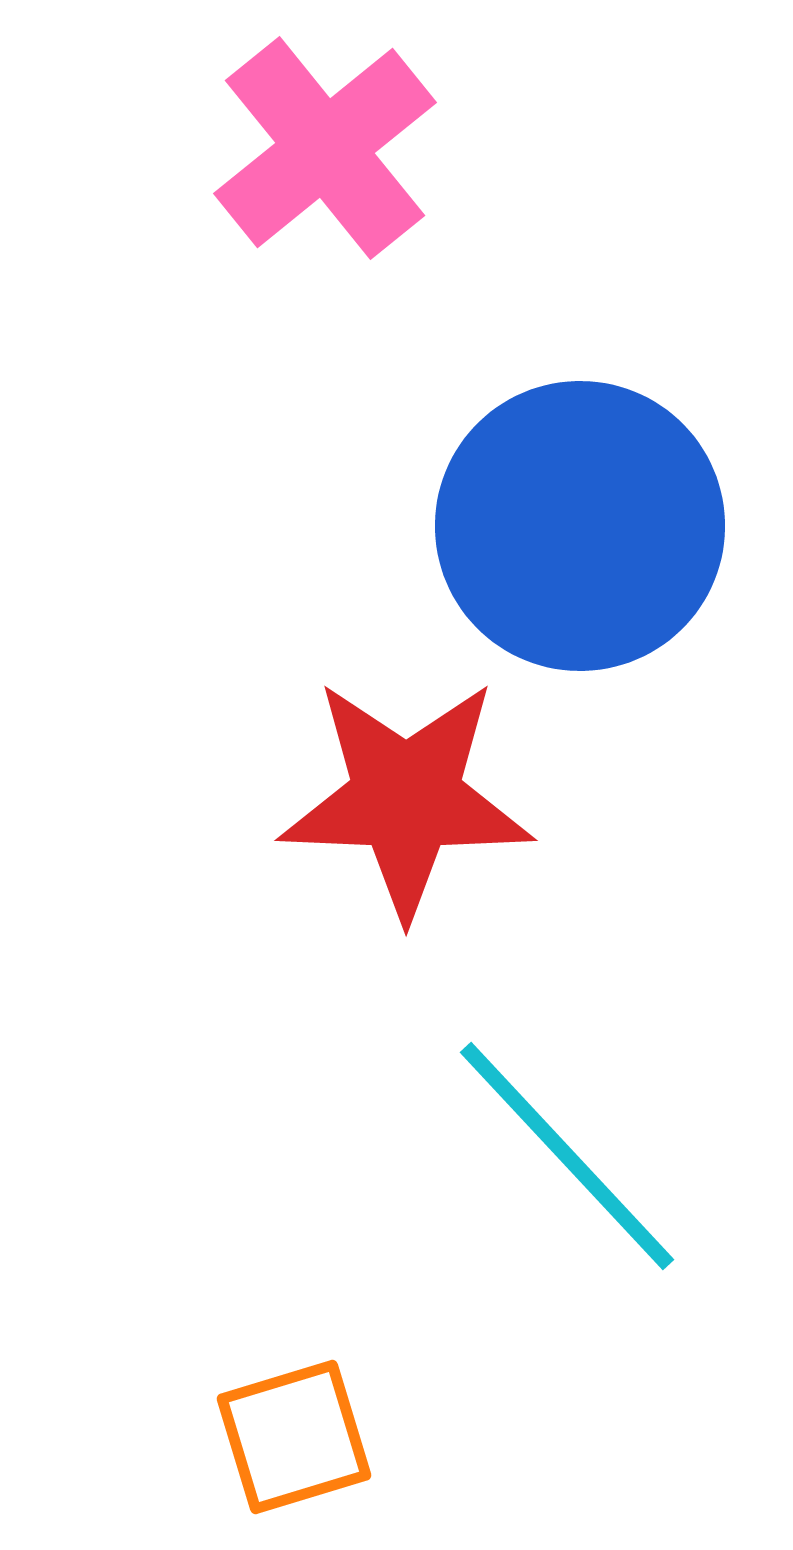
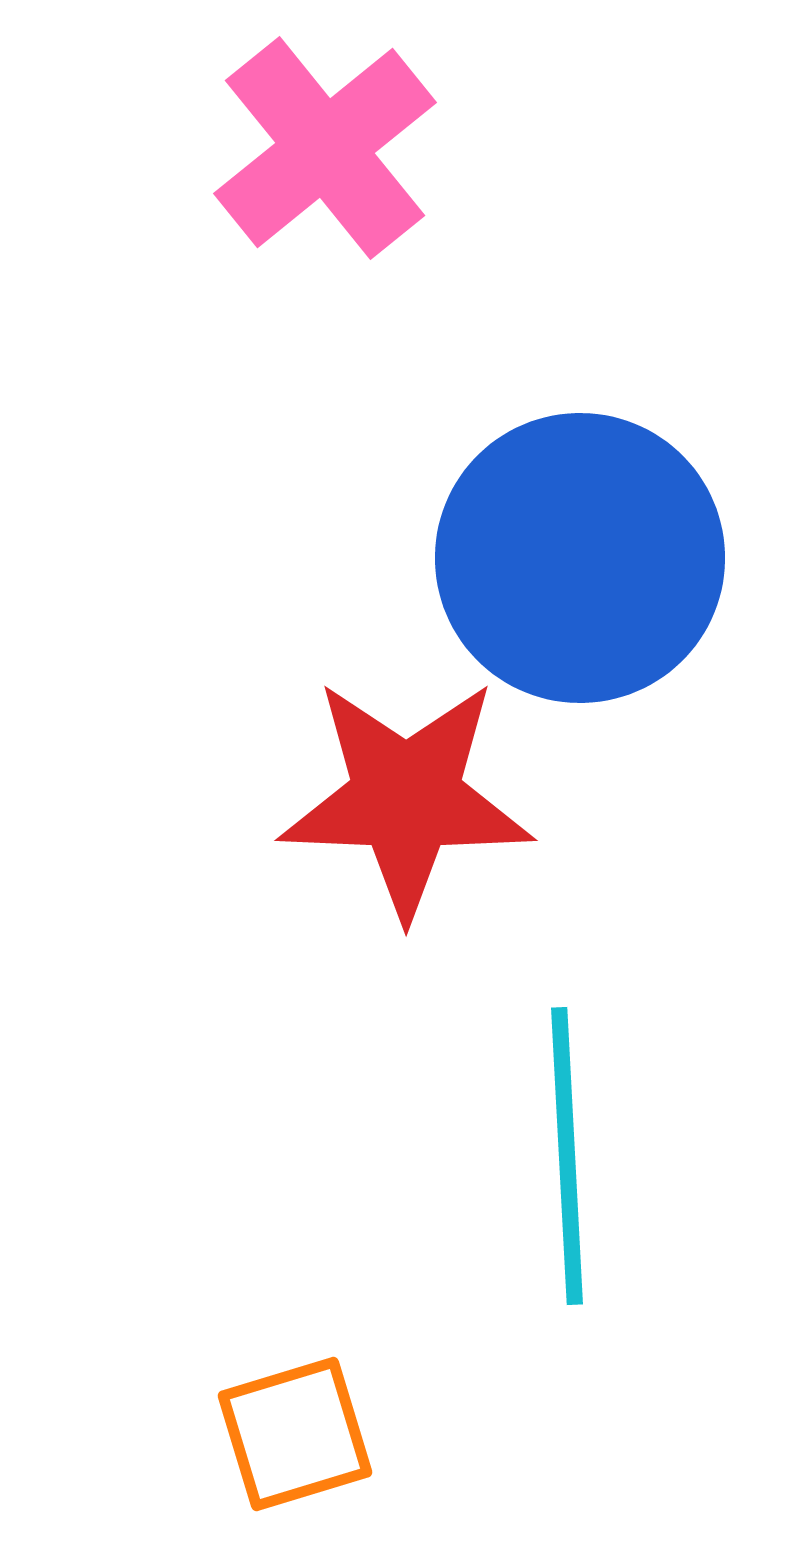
blue circle: moved 32 px down
cyan line: rotated 40 degrees clockwise
orange square: moved 1 px right, 3 px up
